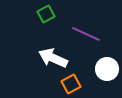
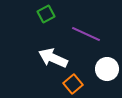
orange square: moved 2 px right; rotated 12 degrees counterclockwise
